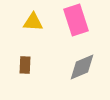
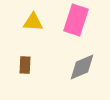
pink rectangle: rotated 36 degrees clockwise
